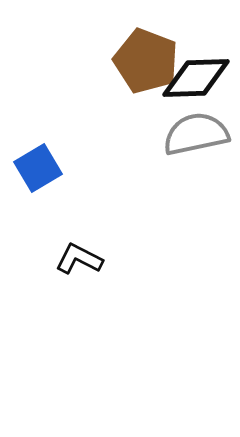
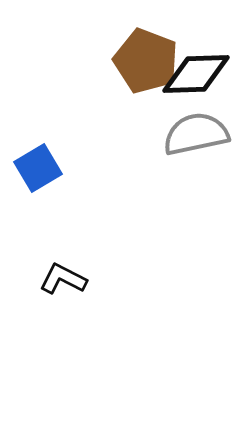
black diamond: moved 4 px up
black L-shape: moved 16 px left, 20 px down
